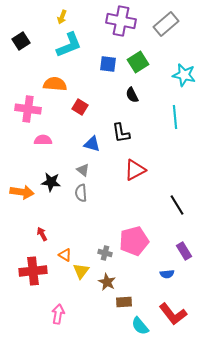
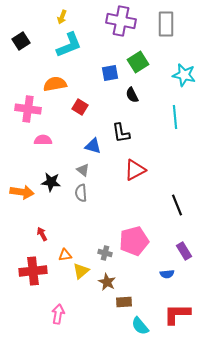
gray rectangle: rotated 50 degrees counterclockwise
blue square: moved 2 px right, 9 px down; rotated 18 degrees counterclockwise
orange semicircle: rotated 15 degrees counterclockwise
blue triangle: moved 1 px right, 2 px down
black line: rotated 10 degrees clockwise
orange triangle: rotated 40 degrees counterclockwise
yellow triangle: rotated 12 degrees clockwise
red L-shape: moved 4 px right; rotated 128 degrees clockwise
